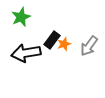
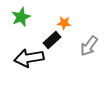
black rectangle: rotated 12 degrees clockwise
orange star: moved 21 px up; rotated 24 degrees clockwise
black arrow: moved 3 px right, 5 px down
